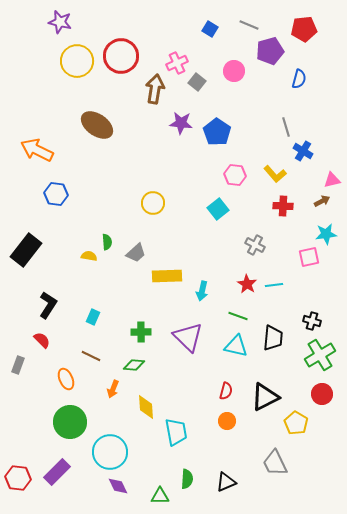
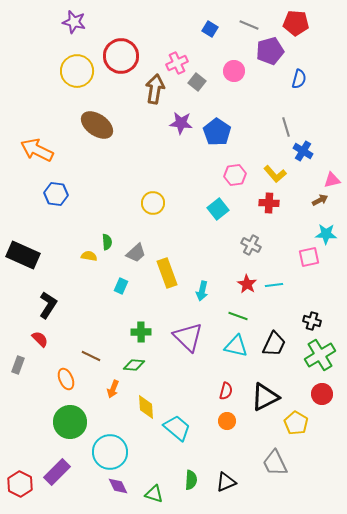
purple star at (60, 22): moved 14 px right
red pentagon at (304, 29): moved 8 px left, 6 px up; rotated 10 degrees clockwise
yellow circle at (77, 61): moved 10 px down
pink hexagon at (235, 175): rotated 15 degrees counterclockwise
brown arrow at (322, 201): moved 2 px left, 1 px up
red cross at (283, 206): moved 14 px left, 3 px up
cyan star at (326, 234): rotated 10 degrees clockwise
gray cross at (255, 245): moved 4 px left
black rectangle at (26, 250): moved 3 px left, 5 px down; rotated 76 degrees clockwise
yellow rectangle at (167, 276): moved 3 px up; rotated 72 degrees clockwise
cyan rectangle at (93, 317): moved 28 px right, 31 px up
black trapezoid at (273, 338): moved 1 px right, 6 px down; rotated 20 degrees clockwise
red semicircle at (42, 340): moved 2 px left, 1 px up
cyan trapezoid at (176, 432): moved 1 px right, 4 px up; rotated 40 degrees counterclockwise
red hexagon at (18, 478): moved 2 px right, 6 px down; rotated 20 degrees clockwise
green semicircle at (187, 479): moved 4 px right, 1 px down
green triangle at (160, 496): moved 6 px left, 2 px up; rotated 18 degrees clockwise
